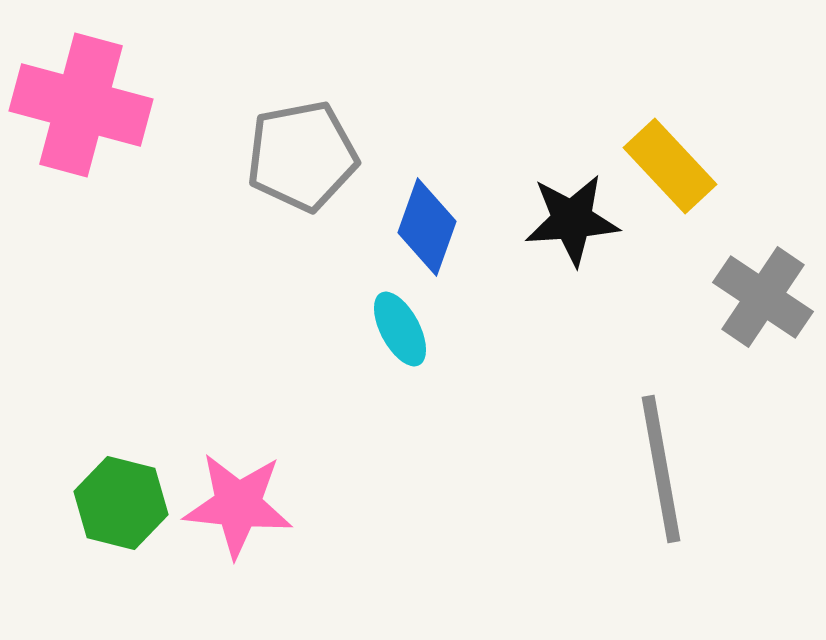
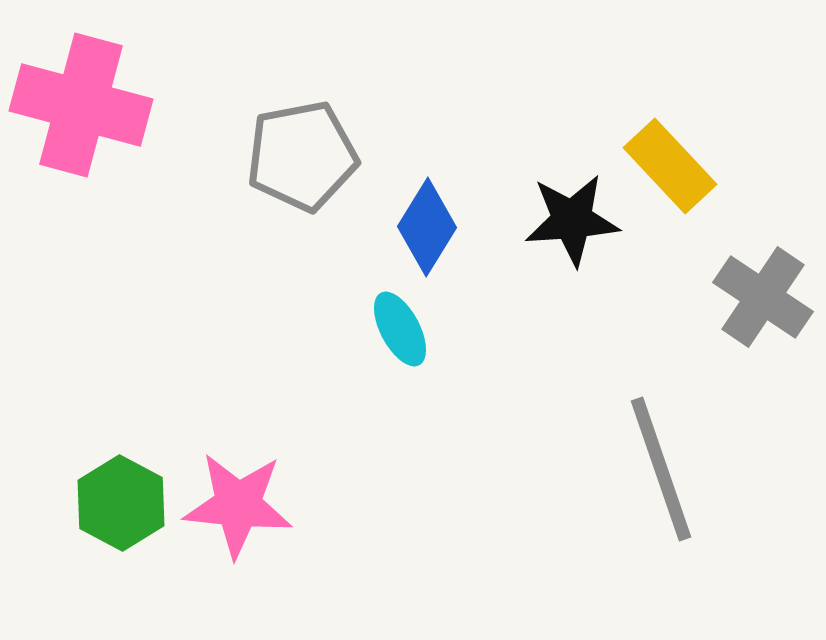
blue diamond: rotated 12 degrees clockwise
gray line: rotated 9 degrees counterclockwise
green hexagon: rotated 14 degrees clockwise
